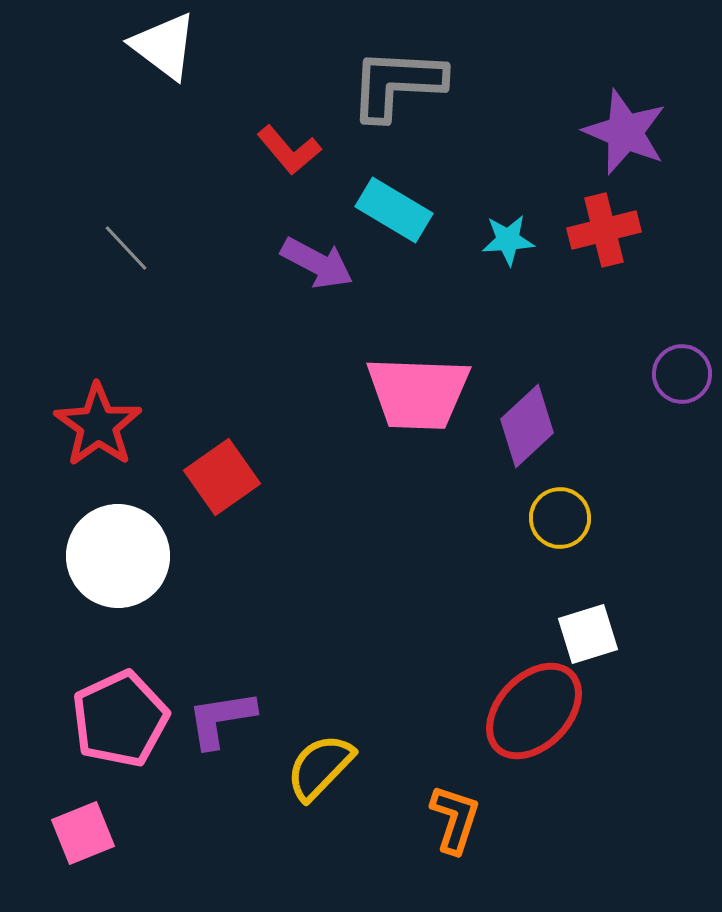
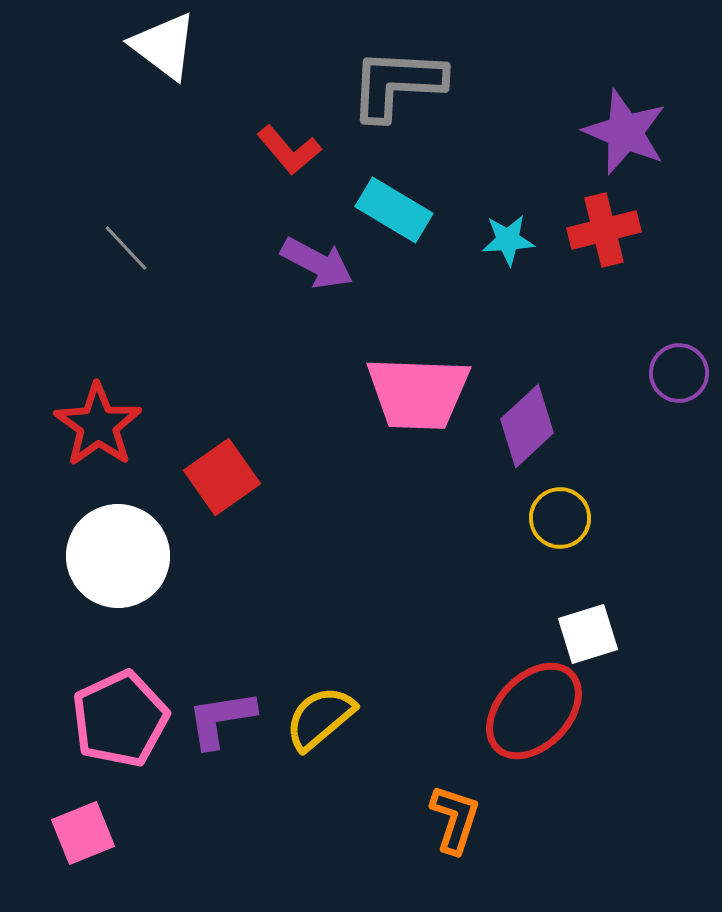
purple circle: moved 3 px left, 1 px up
yellow semicircle: moved 49 px up; rotated 6 degrees clockwise
